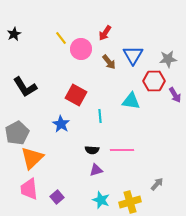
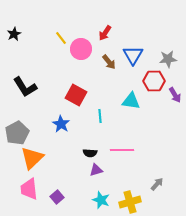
black semicircle: moved 2 px left, 3 px down
